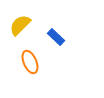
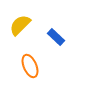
orange ellipse: moved 4 px down
